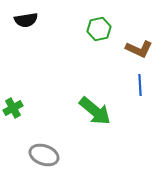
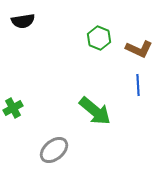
black semicircle: moved 3 px left, 1 px down
green hexagon: moved 9 px down; rotated 25 degrees counterclockwise
blue line: moved 2 px left
gray ellipse: moved 10 px right, 5 px up; rotated 60 degrees counterclockwise
